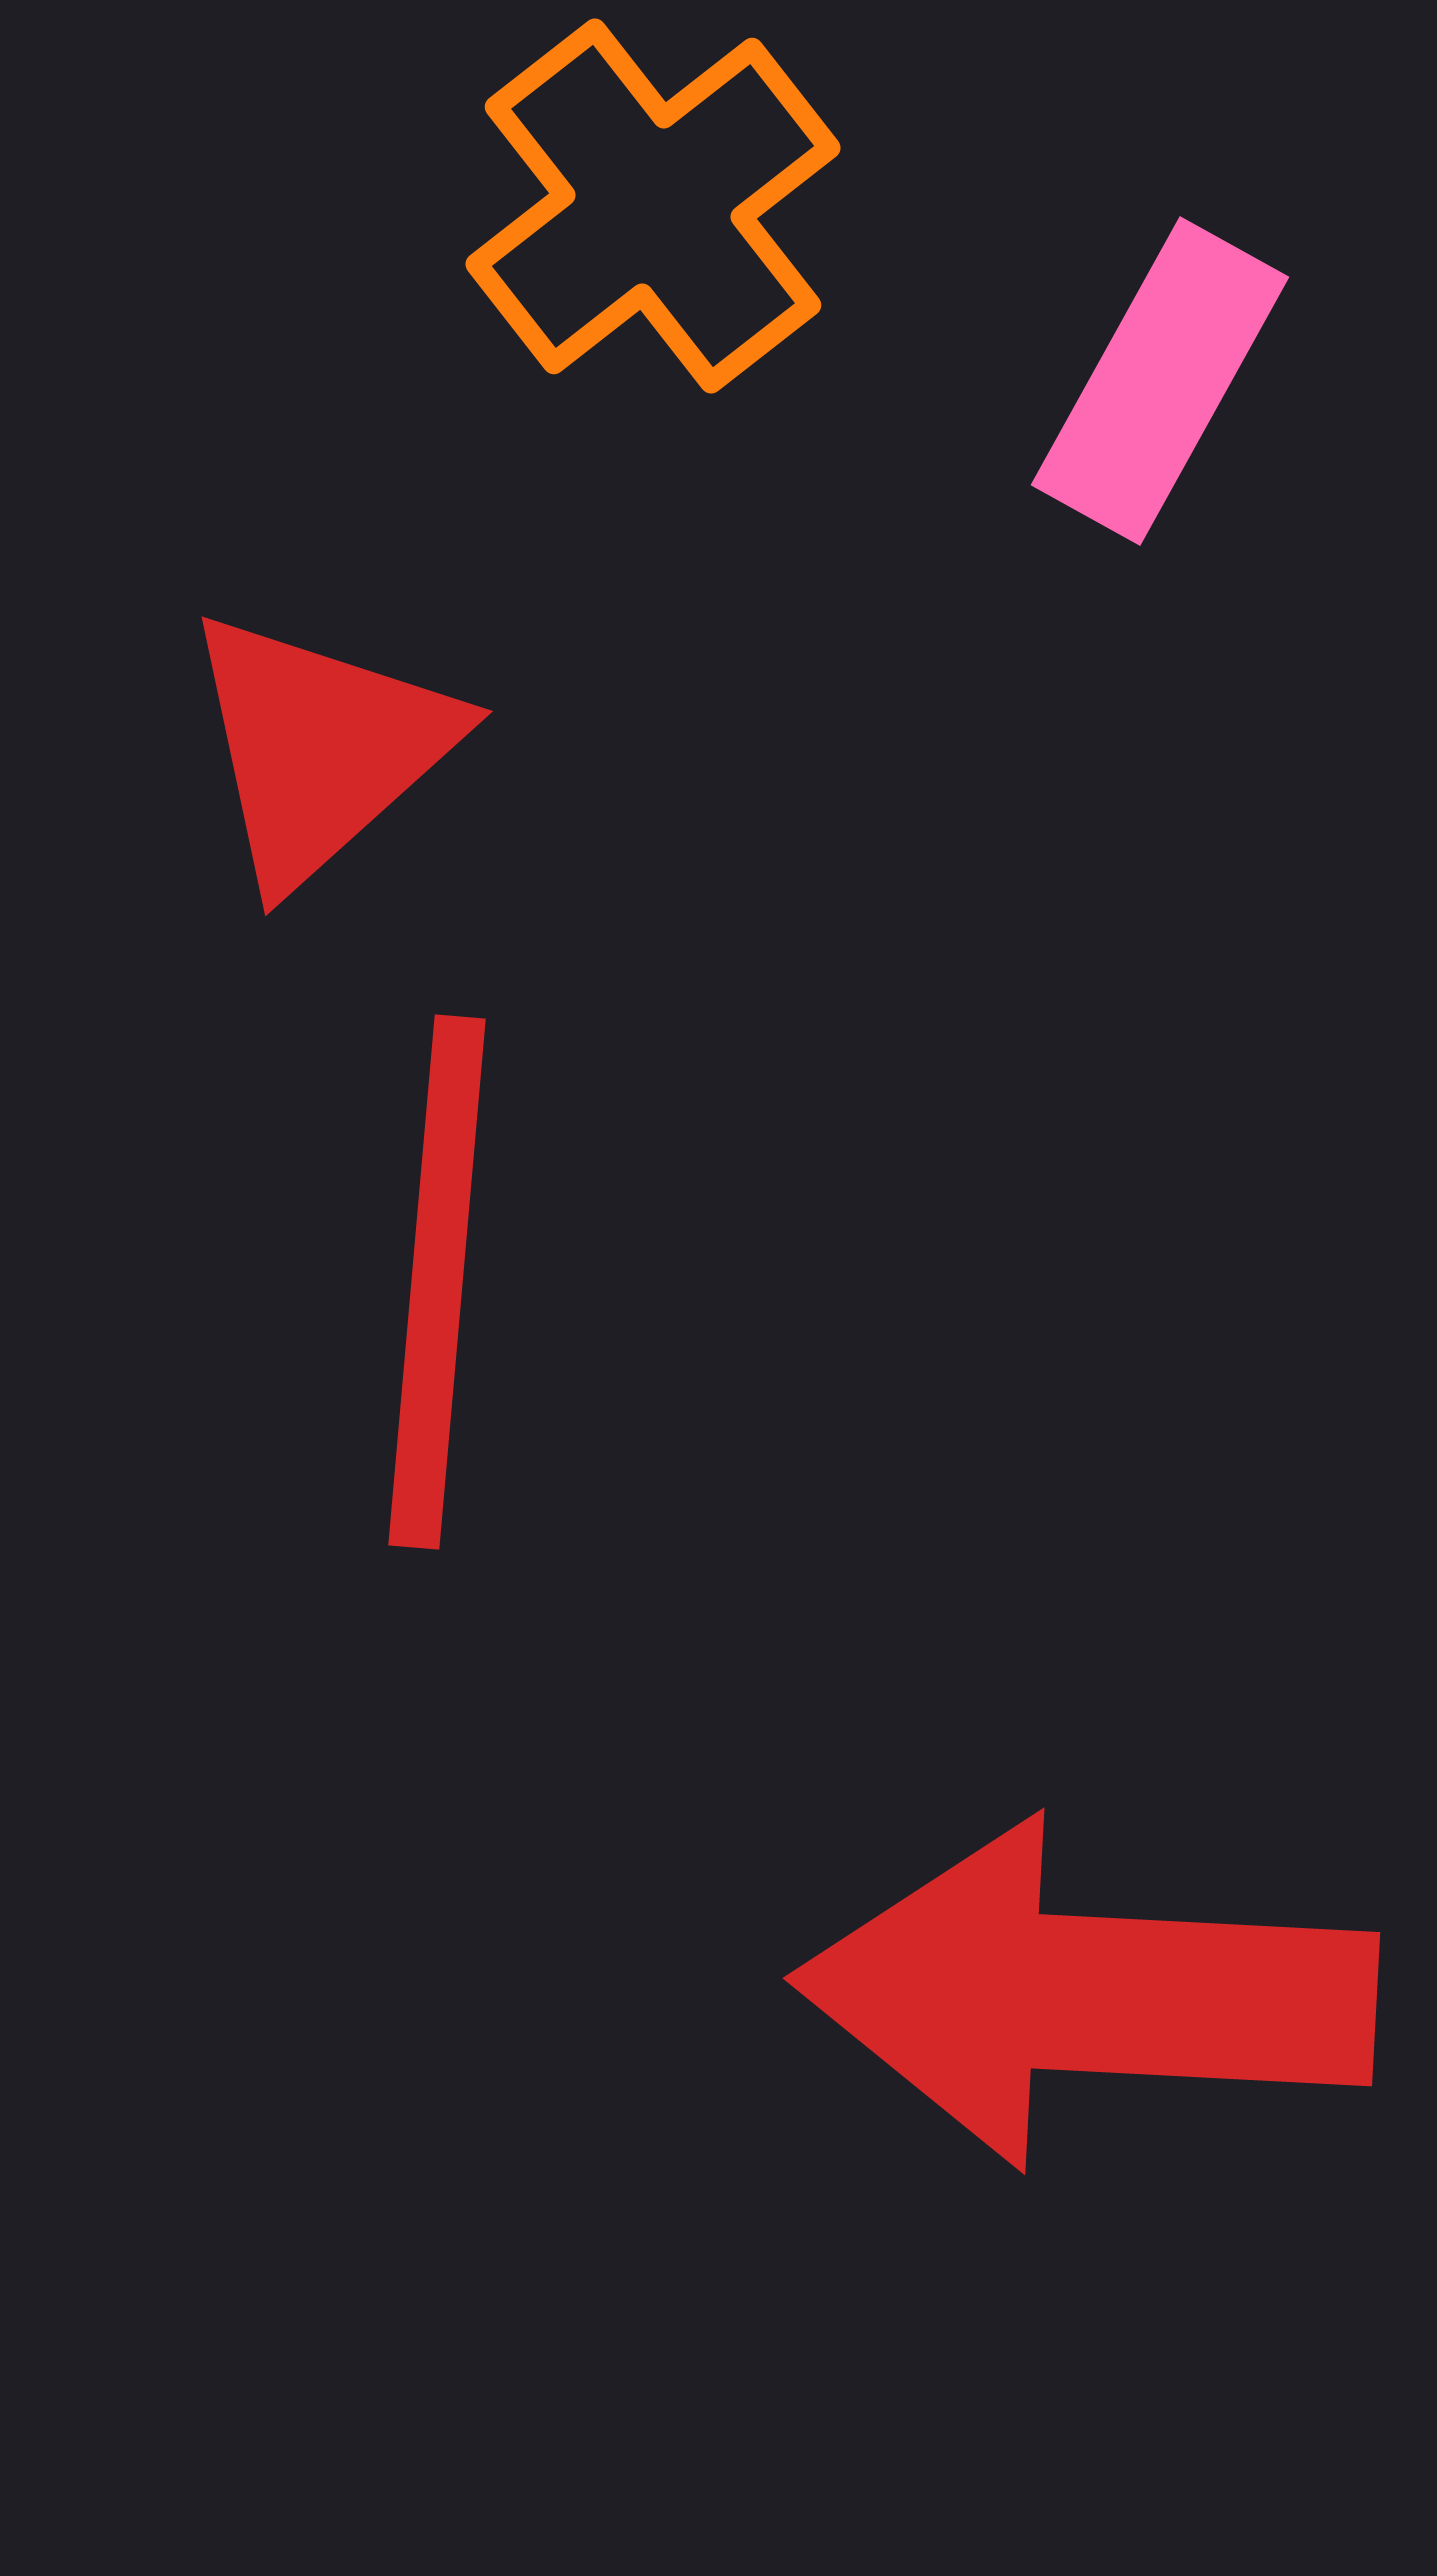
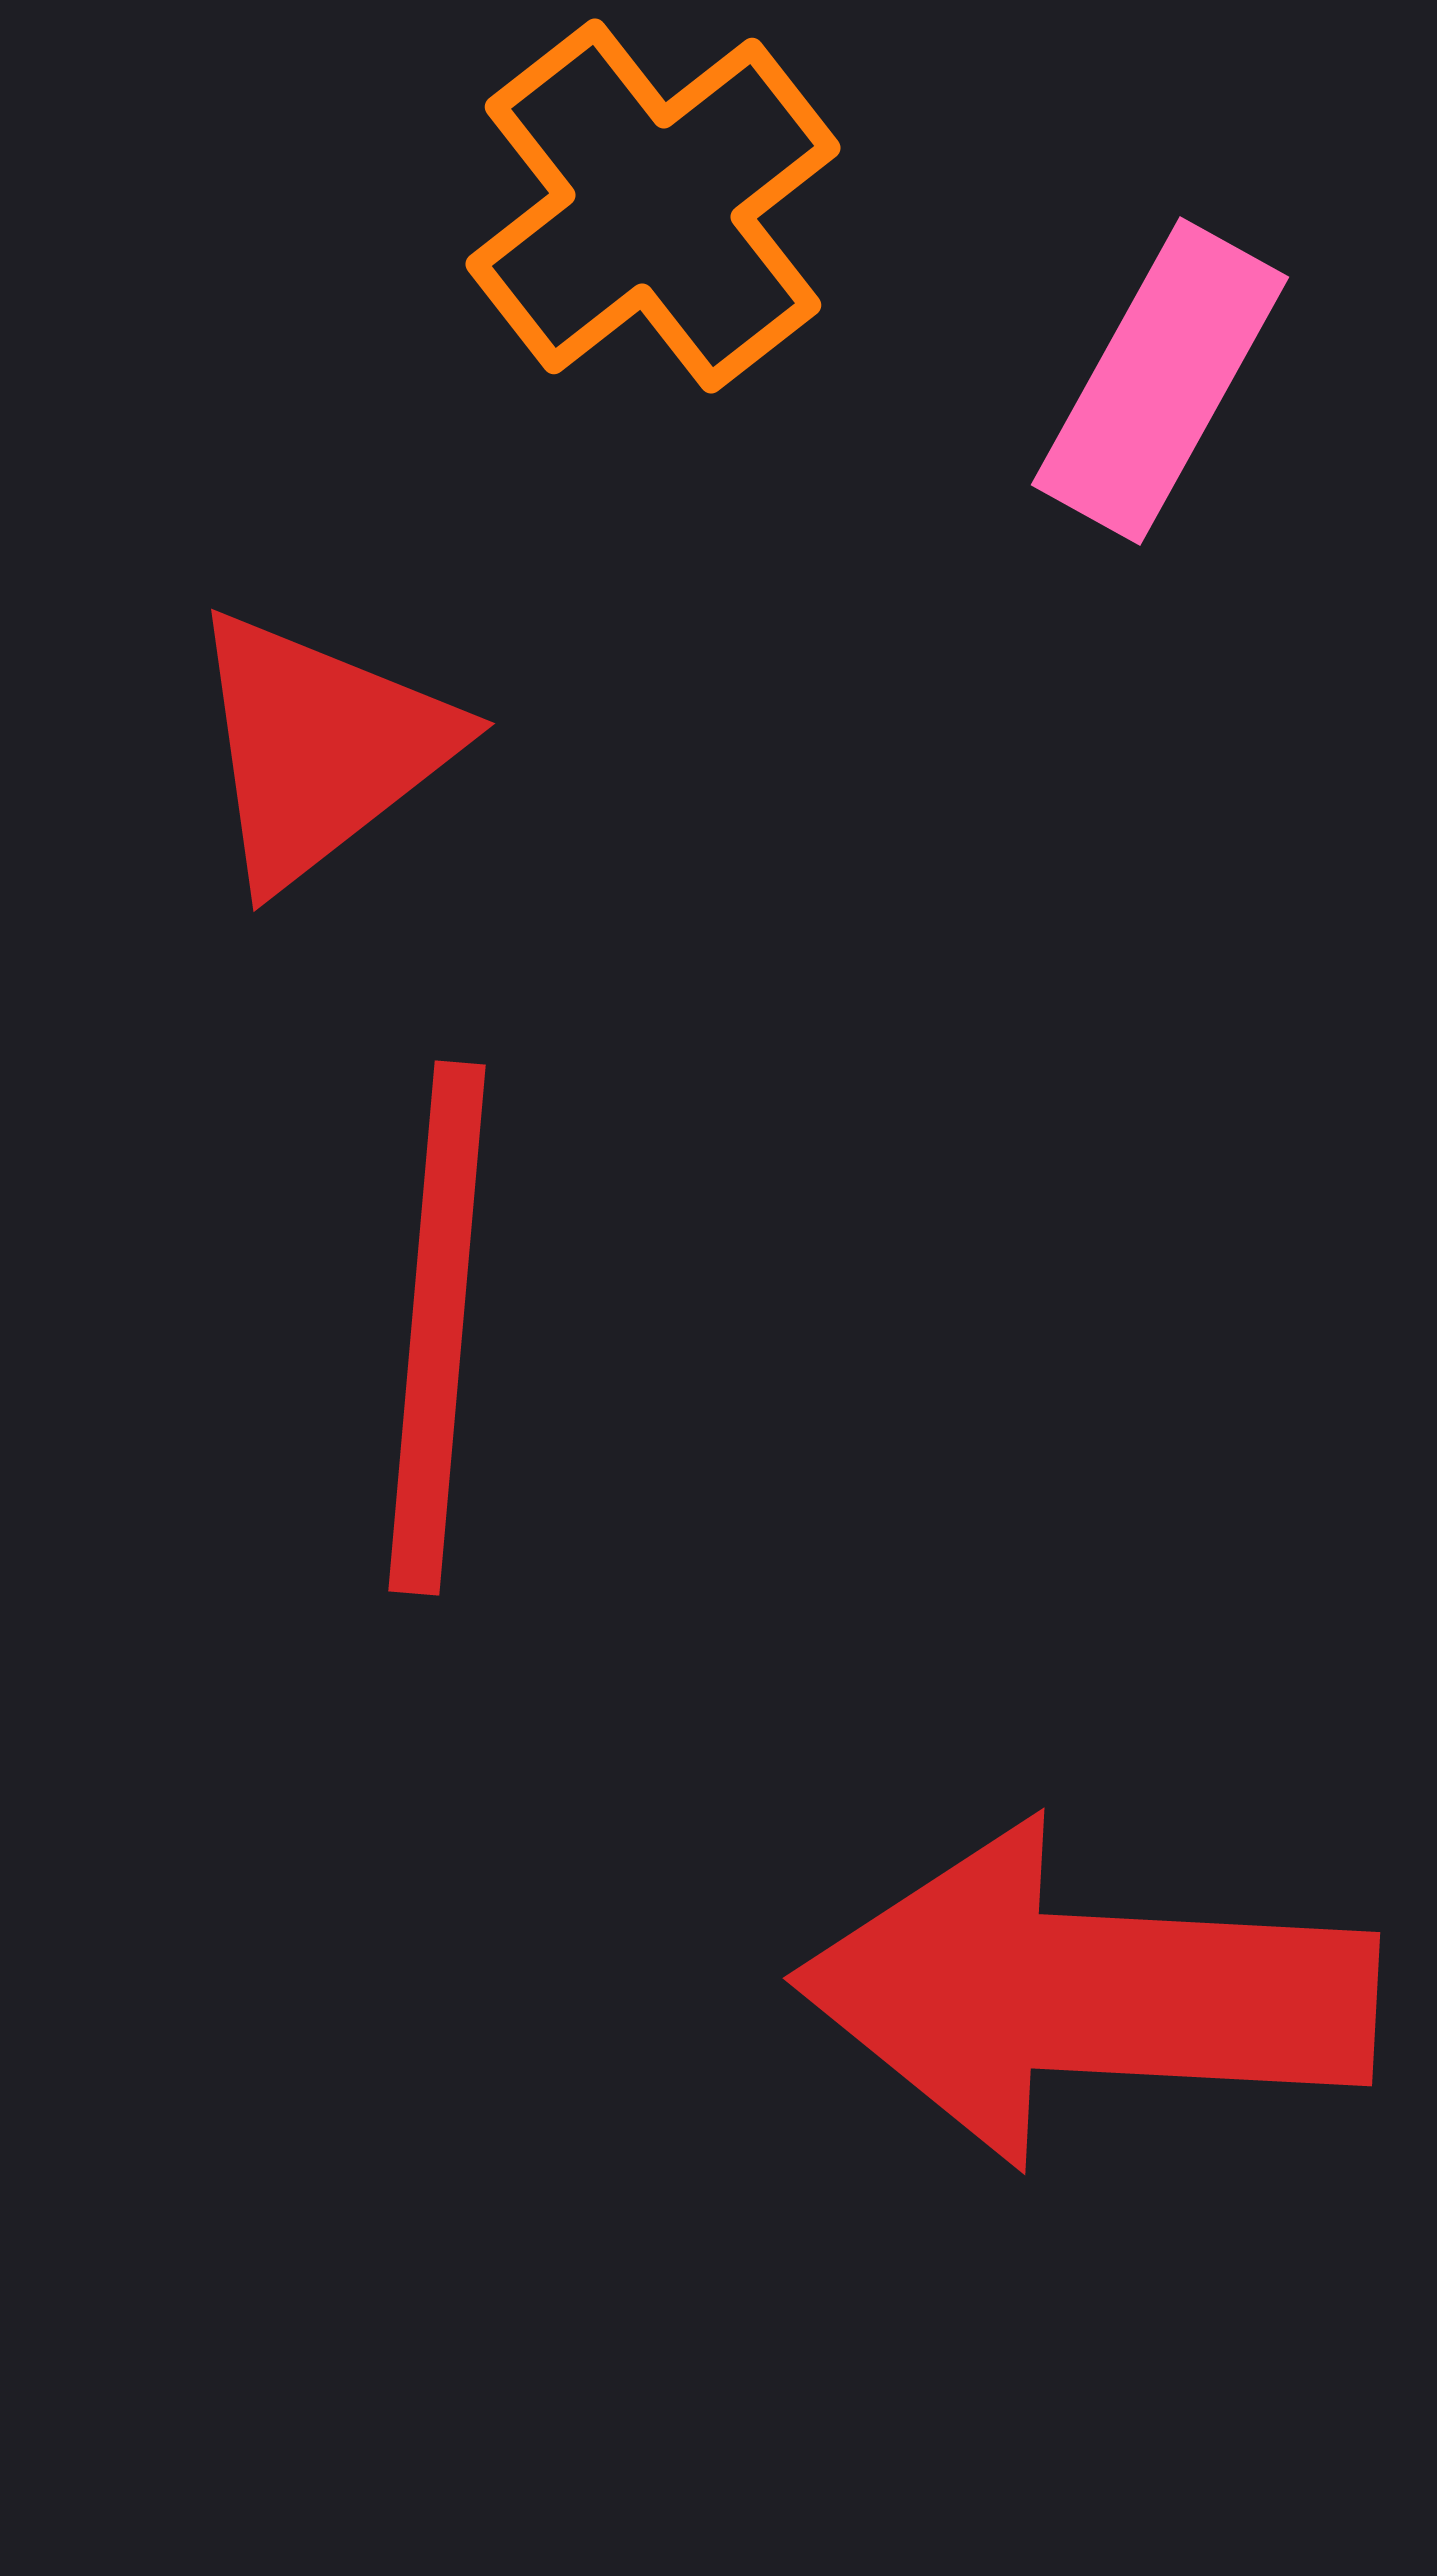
red triangle: rotated 4 degrees clockwise
red line: moved 46 px down
